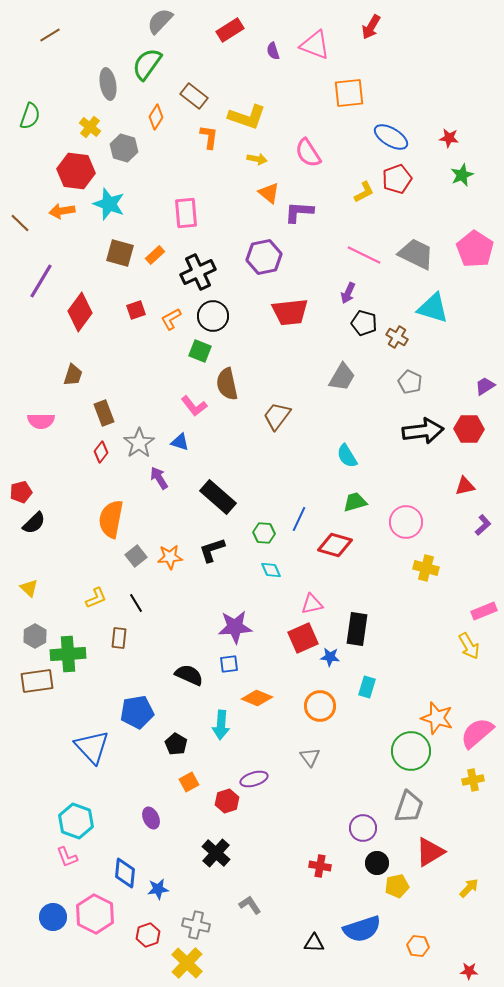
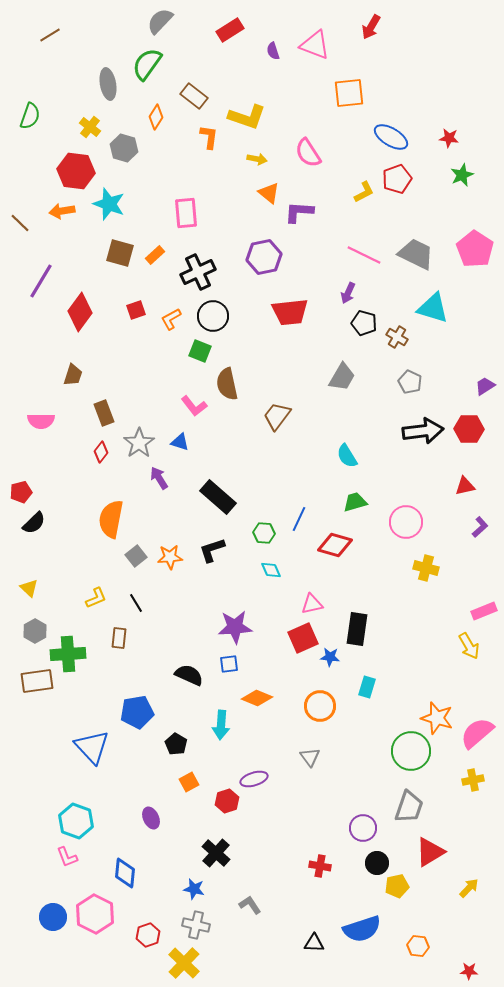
purple L-shape at (483, 525): moved 3 px left, 2 px down
gray hexagon at (35, 636): moved 5 px up
blue star at (158, 889): moved 36 px right; rotated 20 degrees clockwise
yellow cross at (187, 963): moved 3 px left
